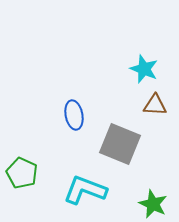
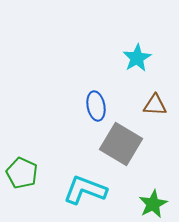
cyan star: moved 7 px left, 11 px up; rotated 20 degrees clockwise
blue ellipse: moved 22 px right, 9 px up
gray square: moved 1 px right; rotated 9 degrees clockwise
green star: rotated 20 degrees clockwise
